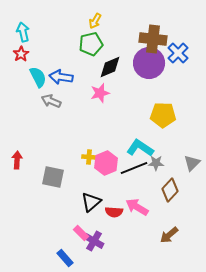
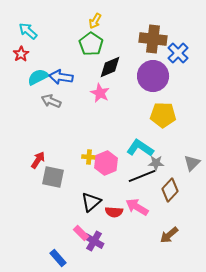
cyan arrow: moved 5 px right, 1 px up; rotated 36 degrees counterclockwise
green pentagon: rotated 25 degrees counterclockwise
purple circle: moved 4 px right, 13 px down
cyan semicircle: rotated 90 degrees counterclockwise
pink star: rotated 30 degrees counterclockwise
red arrow: moved 21 px right; rotated 30 degrees clockwise
black line: moved 8 px right, 8 px down
blue rectangle: moved 7 px left
